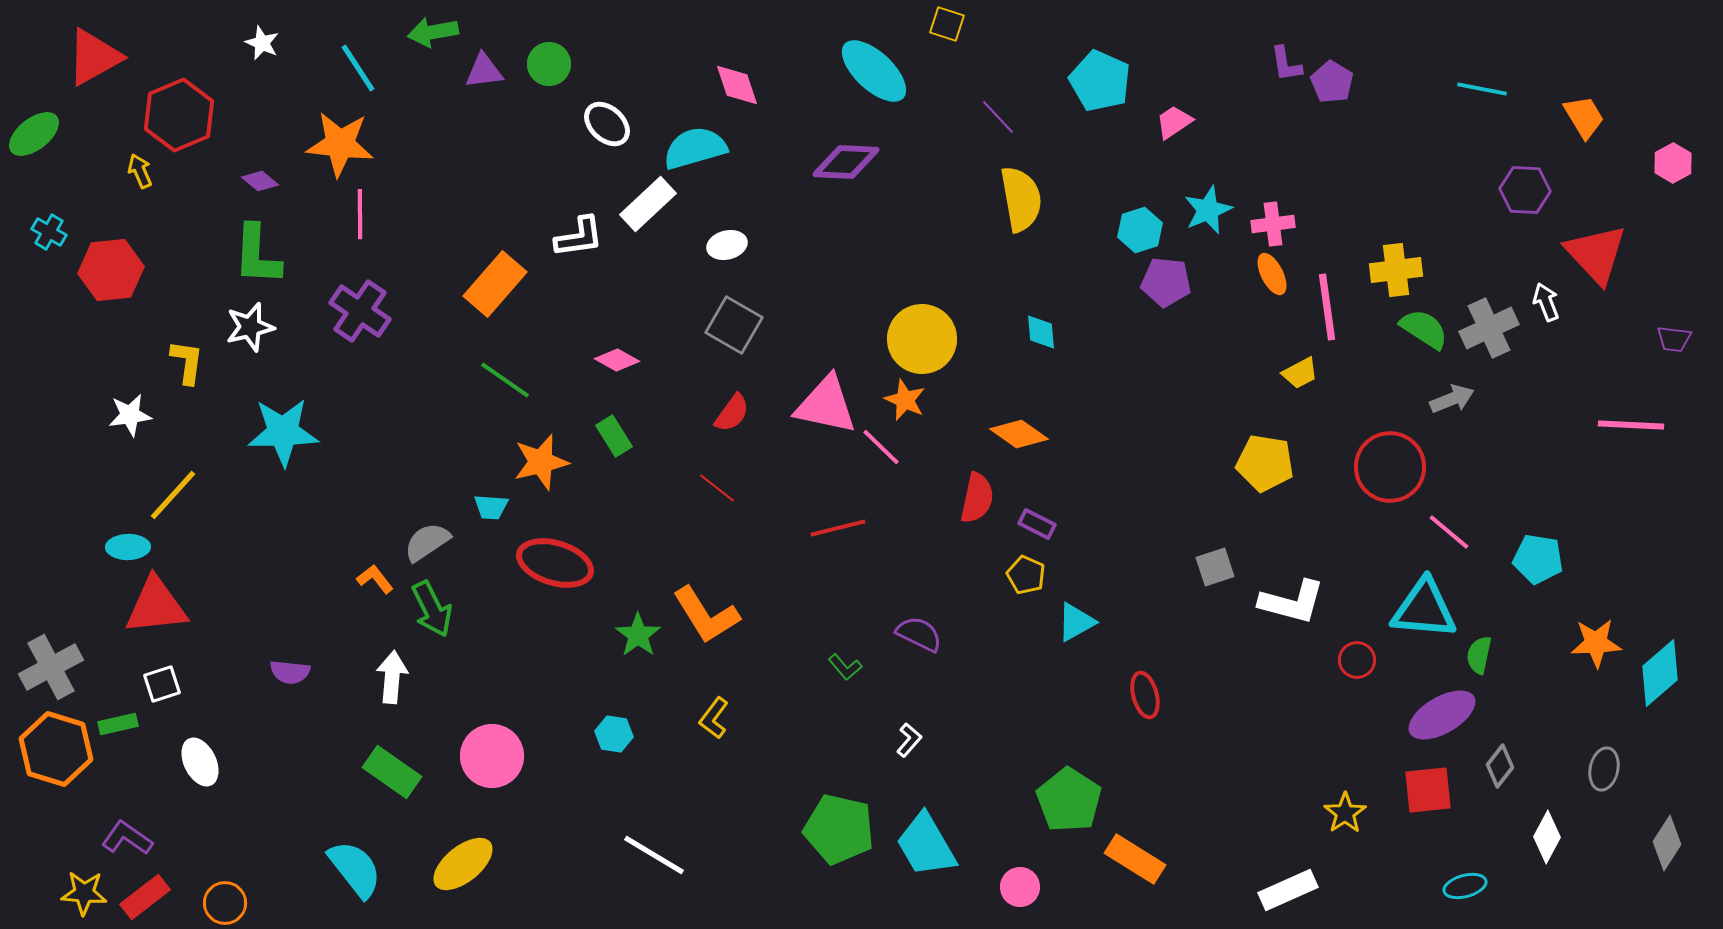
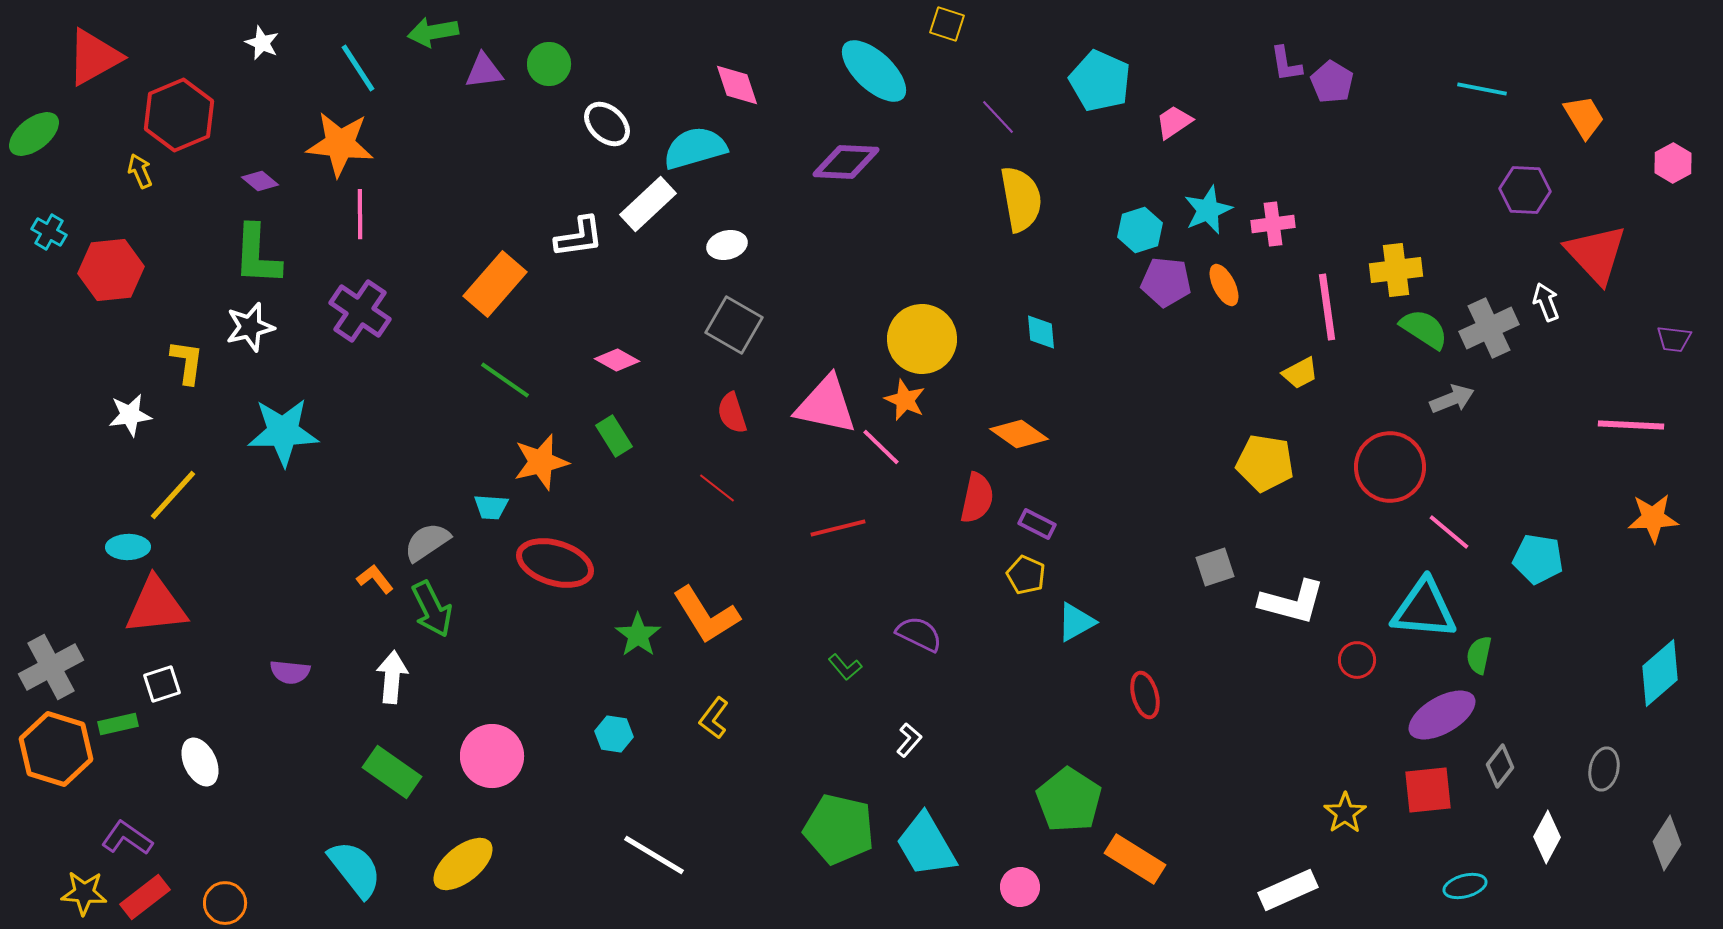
orange ellipse at (1272, 274): moved 48 px left, 11 px down
red semicircle at (732, 413): rotated 126 degrees clockwise
orange star at (1596, 643): moved 57 px right, 125 px up
